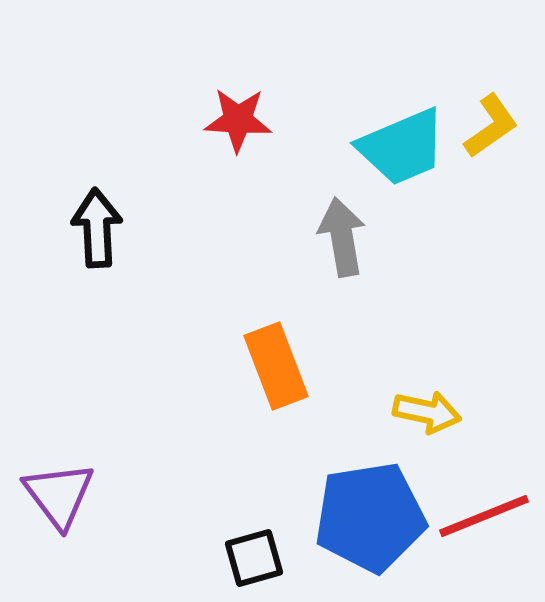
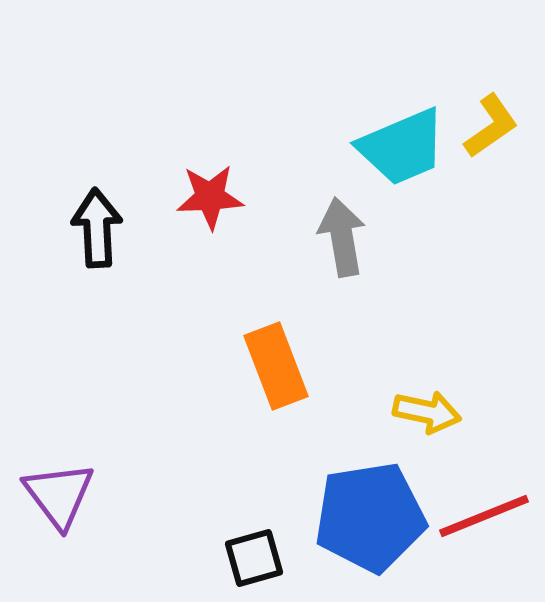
red star: moved 28 px left, 77 px down; rotated 6 degrees counterclockwise
